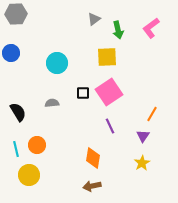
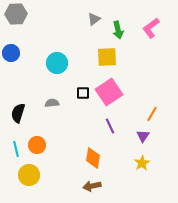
black semicircle: moved 1 px down; rotated 132 degrees counterclockwise
